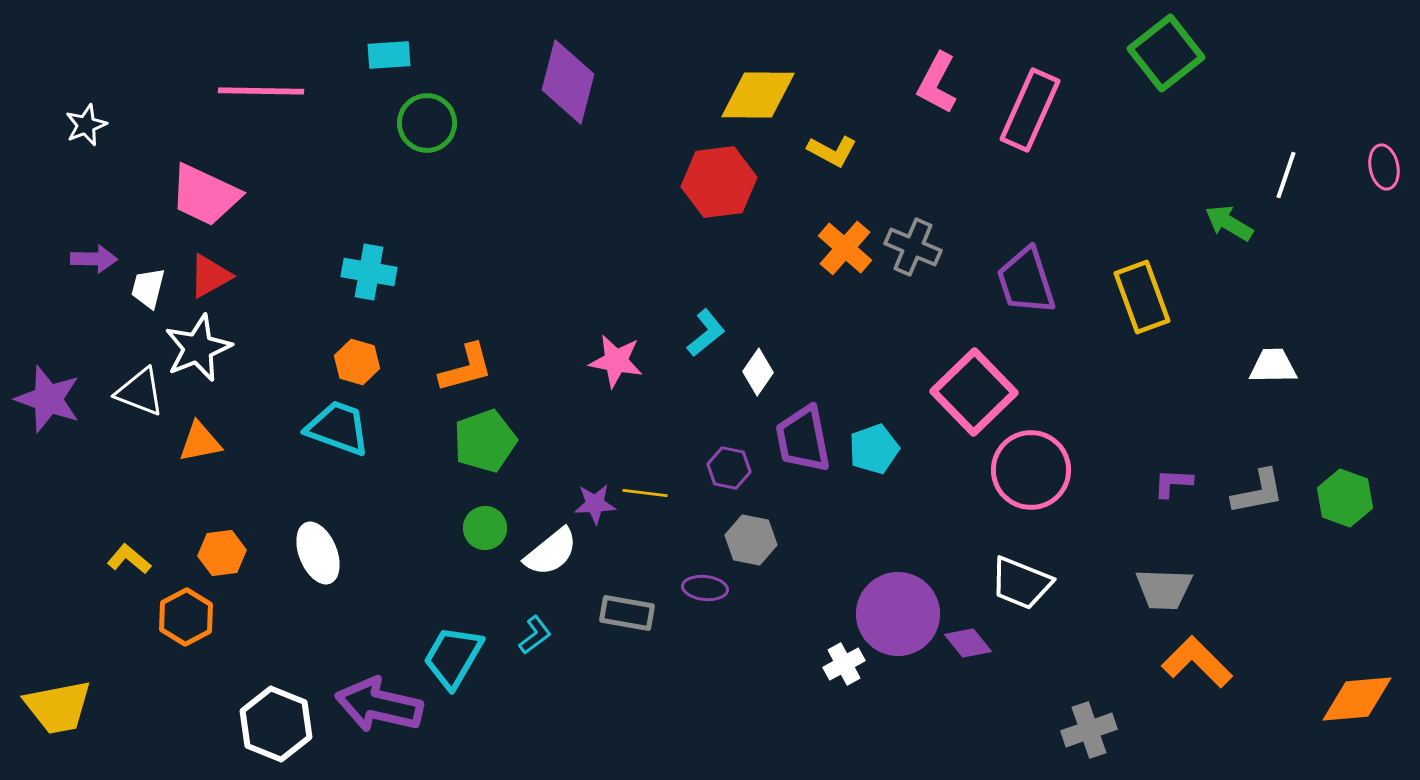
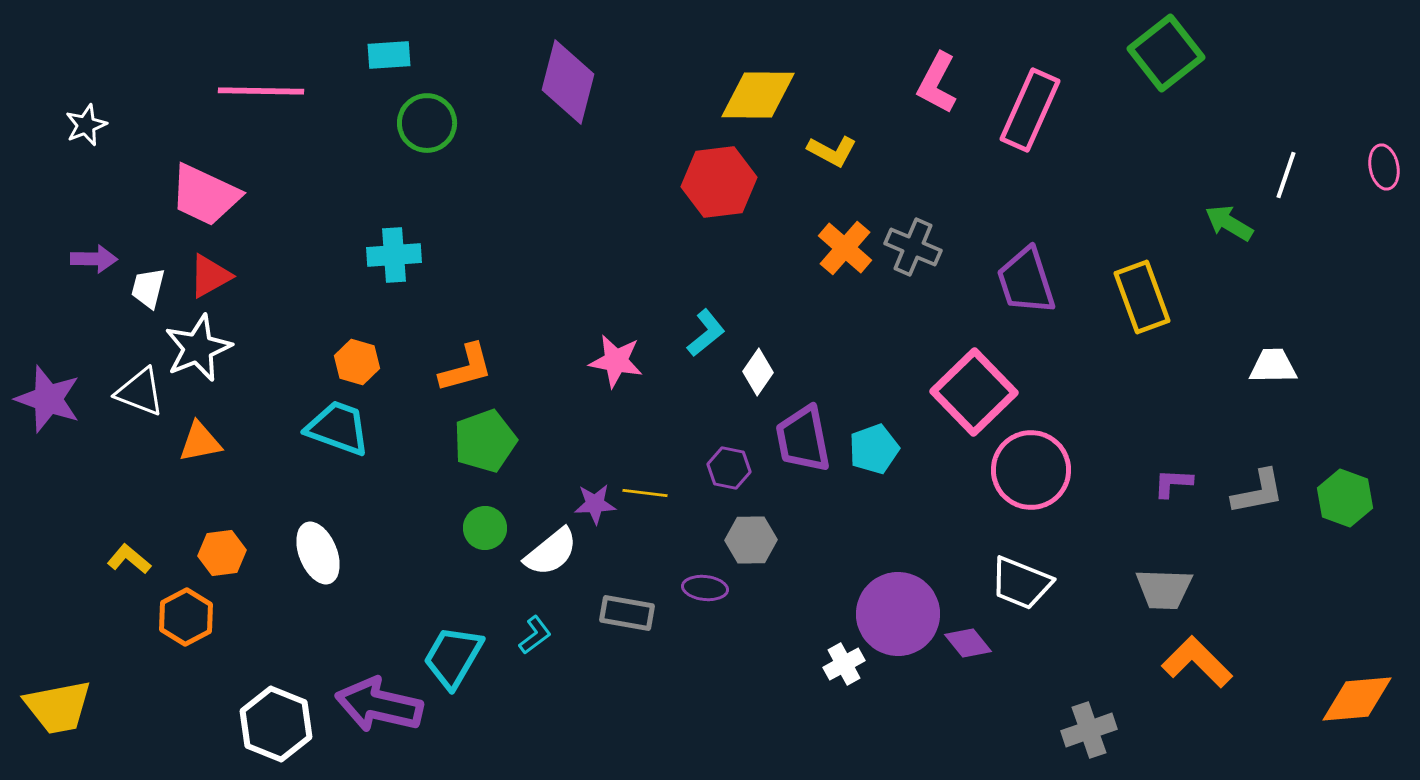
cyan cross at (369, 272): moved 25 px right, 17 px up; rotated 14 degrees counterclockwise
gray hexagon at (751, 540): rotated 12 degrees counterclockwise
